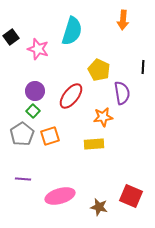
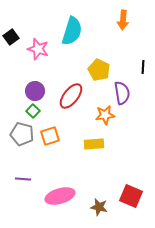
orange star: moved 2 px right, 2 px up
gray pentagon: rotated 25 degrees counterclockwise
